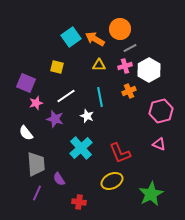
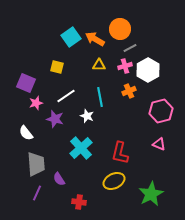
white hexagon: moved 1 px left
red L-shape: rotated 35 degrees clockwise
yellow ellipse: moved 2 px right
